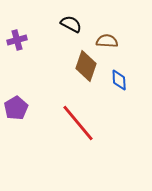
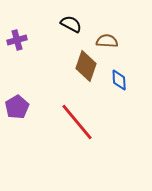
purple pentagon: moved 1 px right, 1 px up
red line: moved 1 px left, 1 px up
